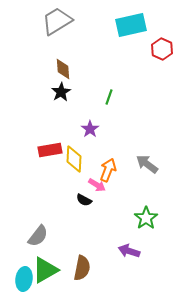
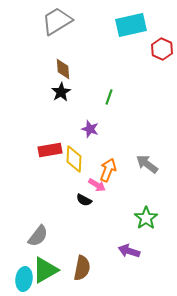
purple star: rotated 18 degrees counterclockwise
